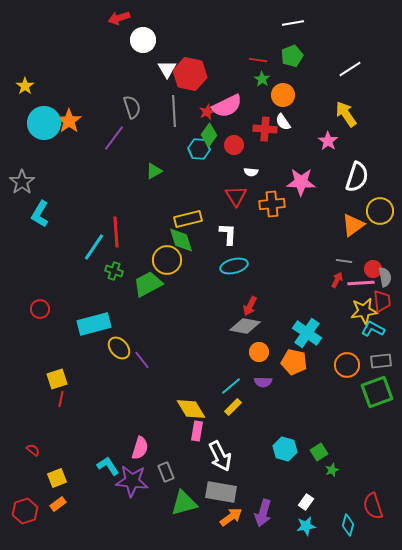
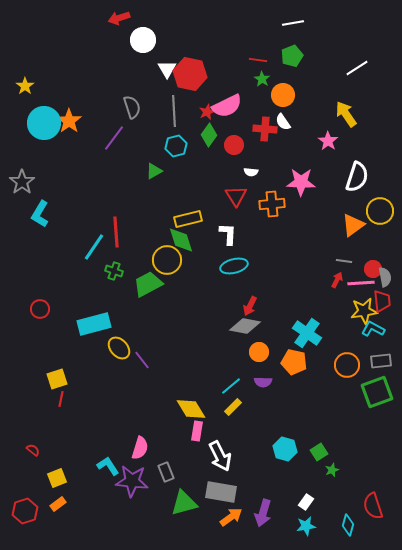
white line at (350, 69): moved 7 px right, 1 px up
cyan hexagon at (199, 149): moved 23 px left, 3 px up; rotated 20 degrees counterclockwise
